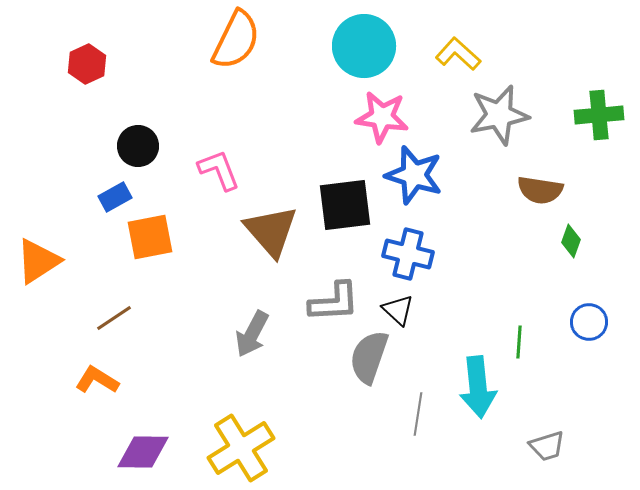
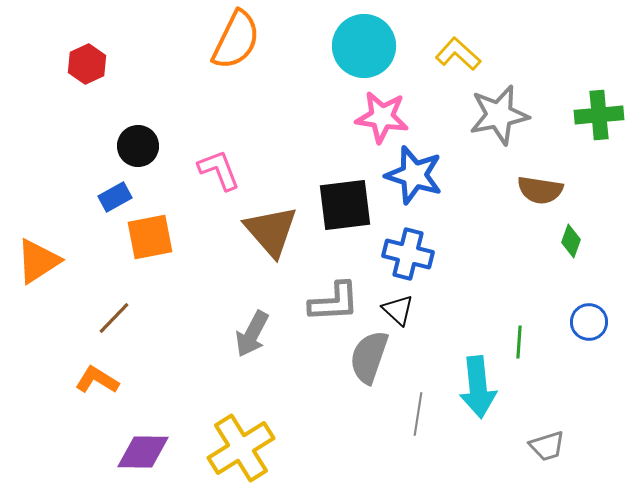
brown line: rotated 12 degrees counterclockwise
